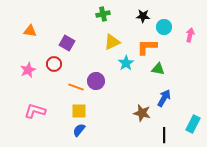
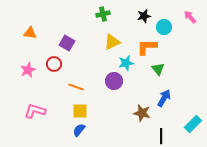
black star: moved 1 px right; rotated 16 degrees counterclockwise
orange triangle: moved 2 px down
pink arrow: moved 18 px up; rotated 56 degrees counterclockwise
cyan star: rotated 21 degrees clockwise
green triangle: rotated 40 degrees clockwise
purple circle: moved 18 px right
yellow square: moved 1 px right
cyan rectangle: rotated 18 degrees clockwise
black line: moved 3 px left, 1 px down
